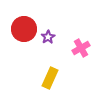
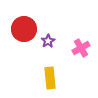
purple star: moved 4 px down
yellow rectangle: rotated 30 degrees counterclockwise
